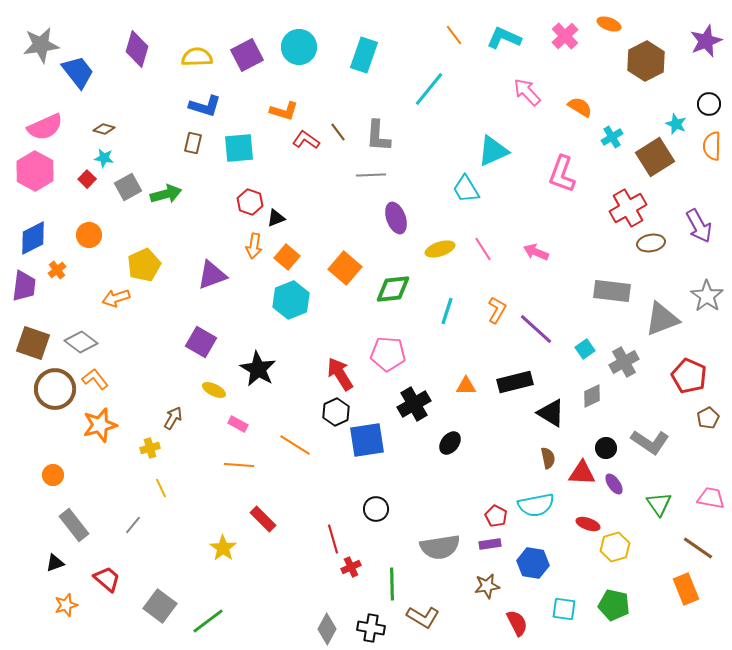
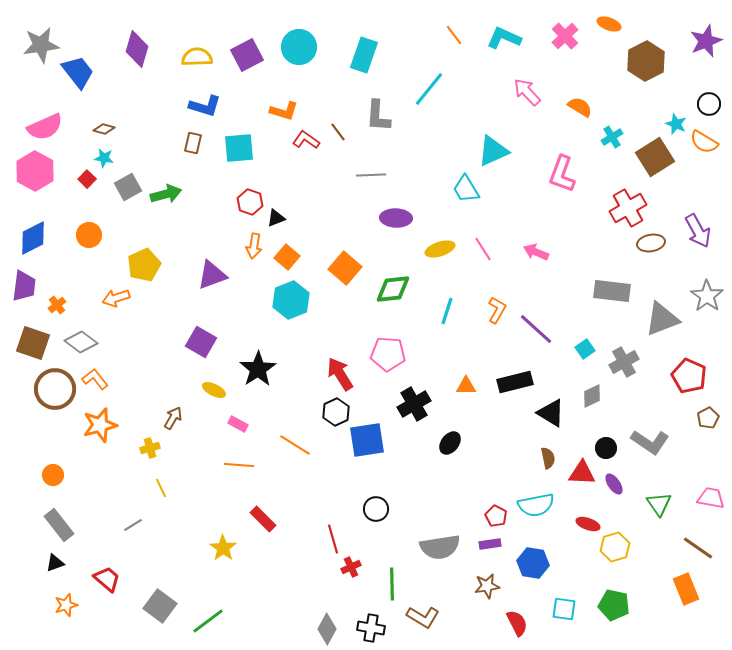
gray L-shape at (378, 136): moved 20 px up
orange semicircle at (712, 146): moved 8 px left, 4 px up; rotated 60 degrees counterclockwise
purple ellipse at (396, 218): rotated 68 degrees counterclockwise
purple arrow at (699, 226): moved 1 px left, 5 px down
orange cross at (57, 270): moved 35 px down
black star at (258, 369): rotated 9 degrees clockwise
gray rectangle at (74, 525): moved 15 px left
gray line at (133, 525): rotated 18 degrees clockwise
